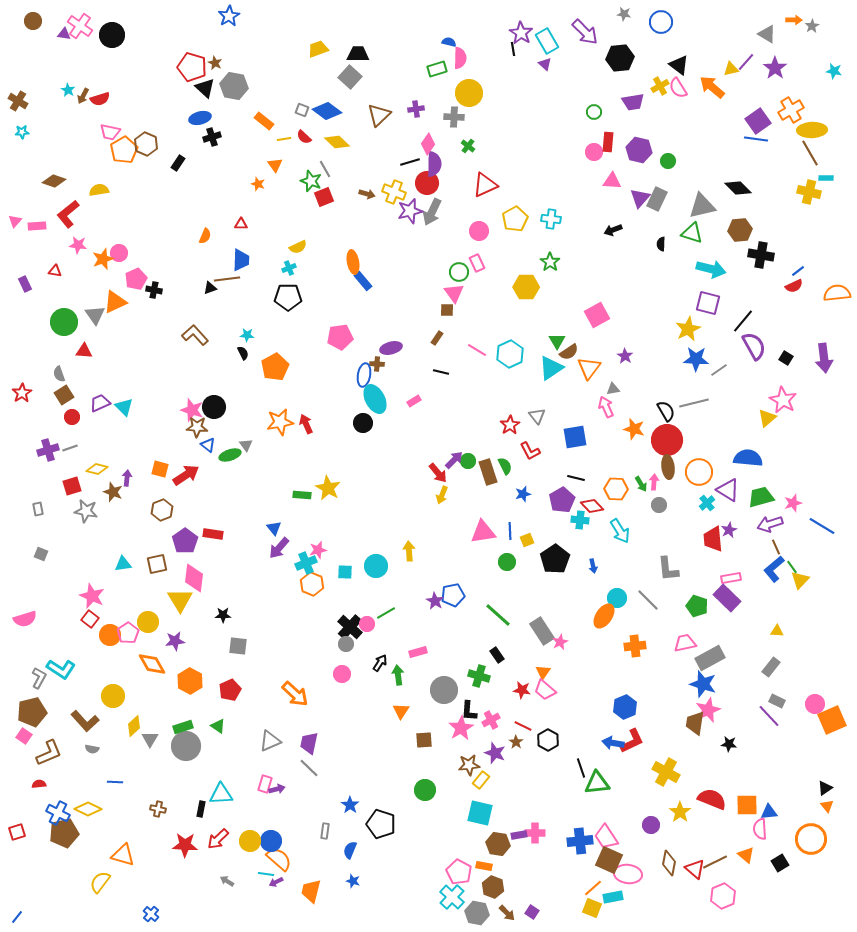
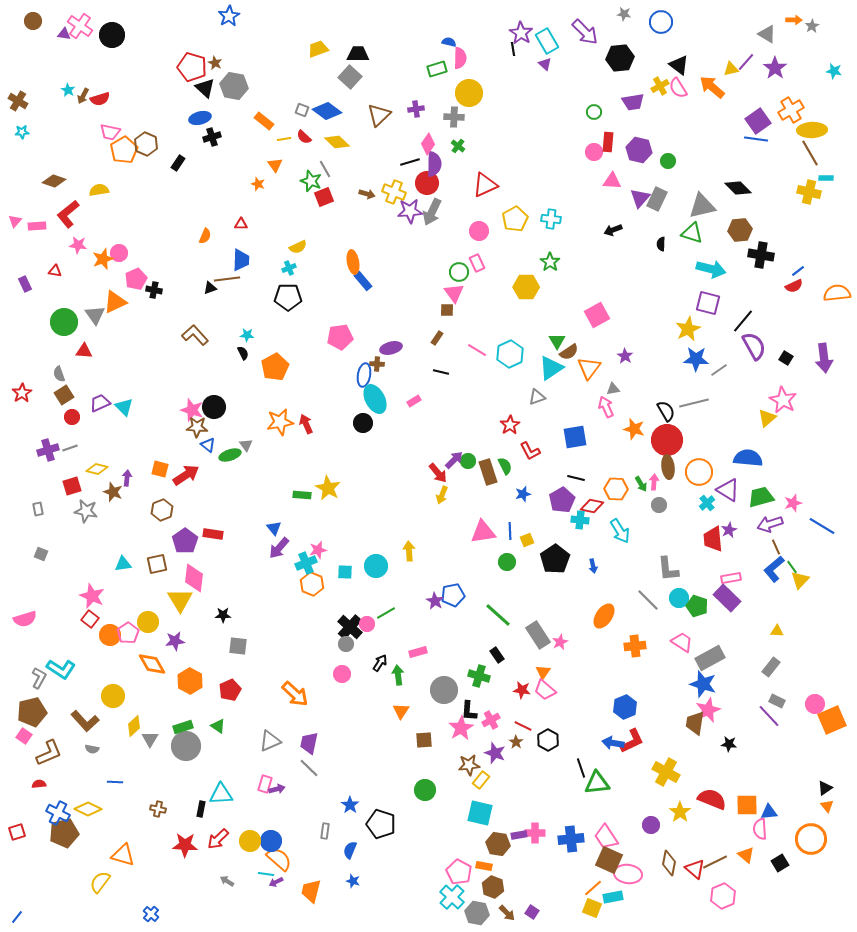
green cross at (468, 146): moved 10 px left
purple star at (410, 211): rotated 10 degrees clockwise
gray triangle at (537, 416): moved 19 px up; rotated 48 degrees clockwise
red diamond at (592, 506): rotated 35 degrees counterclockwise
cyan circle at (617, 598): moved 62 px right
gray rectangle at (542, 631): moved 4 px left, 4 px down
pink trapezoid at (685, 643): moved 3 px left, 1 px up; rotated 45 degrees clockwise
blue cross at (580, 841): moved 9 px left, 2 px up
